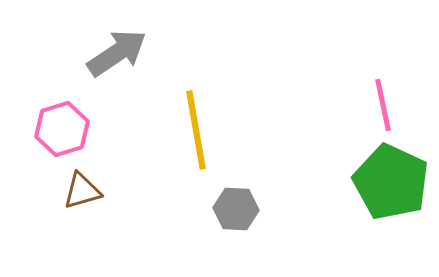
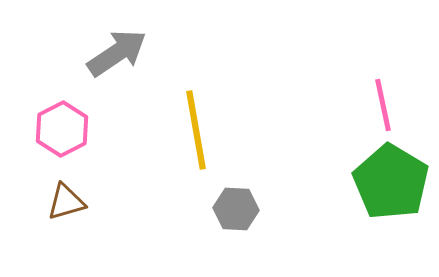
pink hexagon: rotated 10 degrees counterclockwise
green pentagon: rotated 6 degrees clockwise
brown triangle: moved 16 px left, 11 px down
